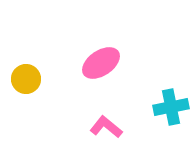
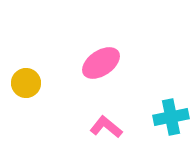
yellow circle: moved 4 px down
cyan cross: moved 10 px down
